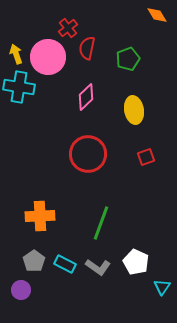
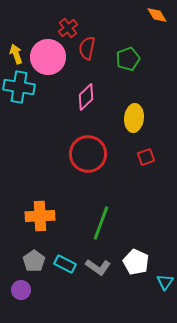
yellow ellipse: moved 8 px down; rotated 16 degrees clockwise
cyan triangle: moved 3 px right, 5 px up
